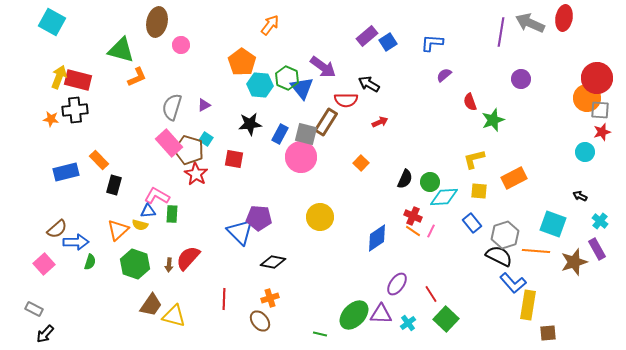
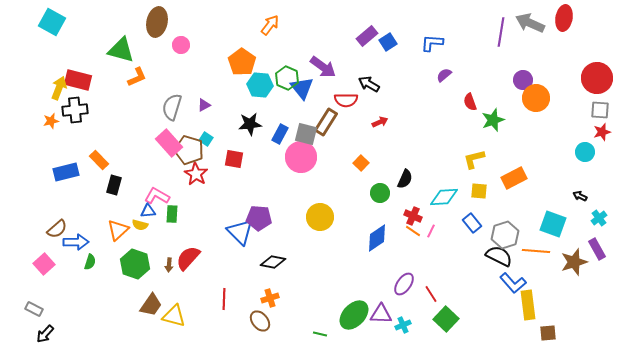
yellow arrow at (59, 77): moved 11 px down
purple circle at (521, 79): moved 2 px right, 1 px down
orange circle at (587, 98): moved 51 px left
orange star at (51, 119): moved 2 px down; rotated 21 degrees counterclockwise
green circle at (430, 182): moved 50 px left, 11 px down
cyan cross at (600, 221): moved 1 px left, 3 px up; rotated 14 degrees clockwise
purple ellipse at (397, 284): moved 7 px right
yellow rectangle at (528, 305): rotated 16 degrees counterclockwise
cyan cross at (408, 323): moved 5 px left, 2 px down; rotated 14 degrees clockwise
